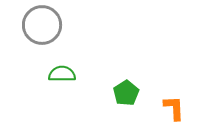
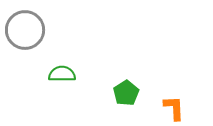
gray circle: moved 17 px left, 5 px down
